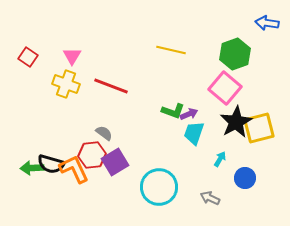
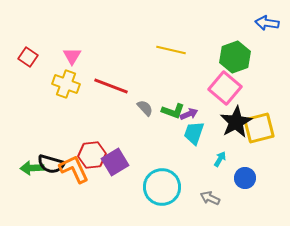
green hexagon: moved 3 px down
gray semicircle: moved 41 px right, 25 px up; rotated 12 degrees clockwise
cyan circle: moved 3 px right
